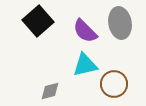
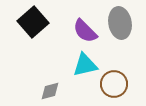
black square: moved 5 px left, 1 px down
